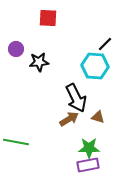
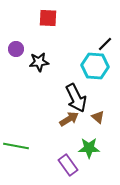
brown triangle: rotated 24 degrees clockwise
green line: moved 4 px down
purple rectangle: moved 20 px left; rotated 65 degrees clockwise
